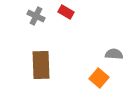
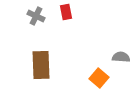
red rectangle: rotated 49 degrees clockwise
gray semicircle: moved 7 px right, 3 px down
